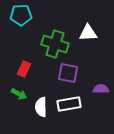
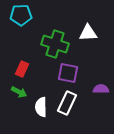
red rectangle: moved 2 px left
green arrow: moved 2 px up
white rectangle: moved 2 px left, 1 px up; rotated 55 degrees counterclockwise
